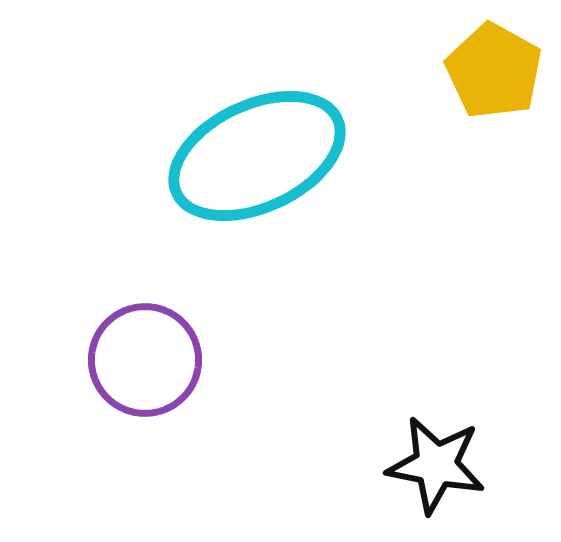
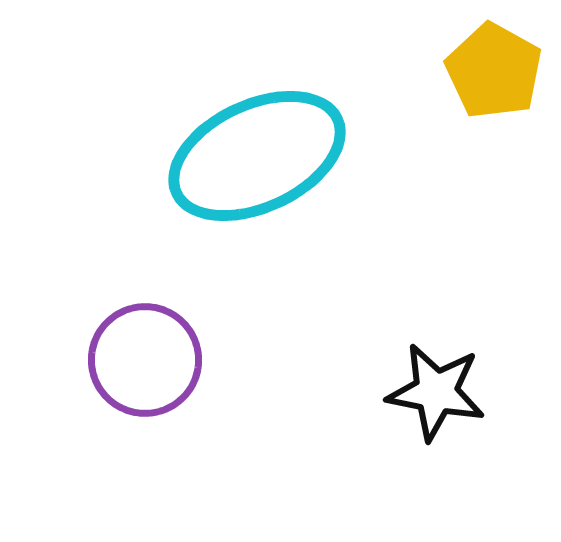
black star: moved 73 px up
